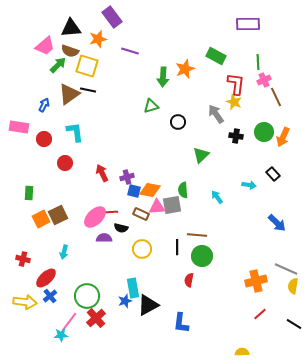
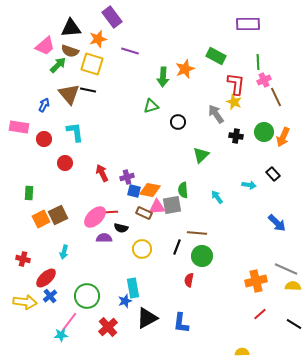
yellow square at (87, 66): moved 5 px right, 2 px up
brown triangle at (69, 94): rotated 35 degrees counterclockwise
brown rectangle at (141, 214): moved 3 px right, 1 px up
brown line at (197, 235): moved 2 px up
black line at (177, 247): rotated 21 degrees clockwise
yellow semicircle at (293, 286): rotated 84 degrees clockwise
black triangle at (148, 305): moved 1 px left, 13 px down
red cross at (96, 318): moved 12 px right, 9 px down
